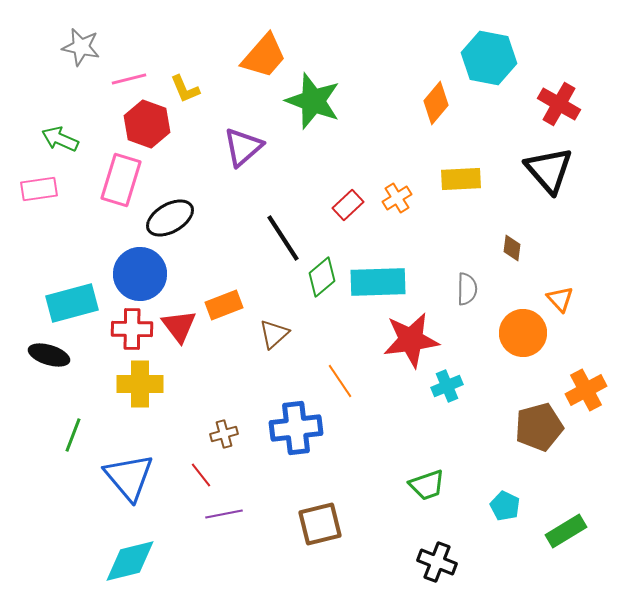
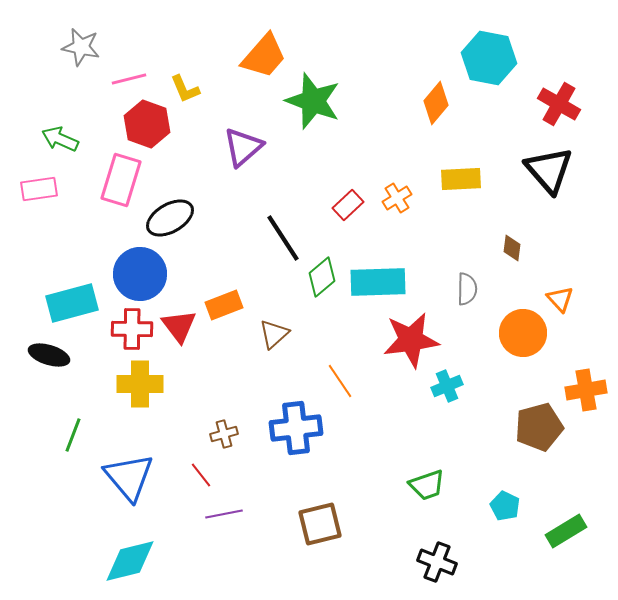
orange cross at (586, 390): rotated 18 degrees clockwise
